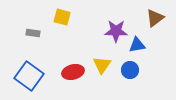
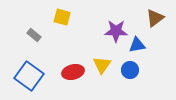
gray rectangle: moved 1 px right, 2 px down; rotated 32 degrees clockwise
